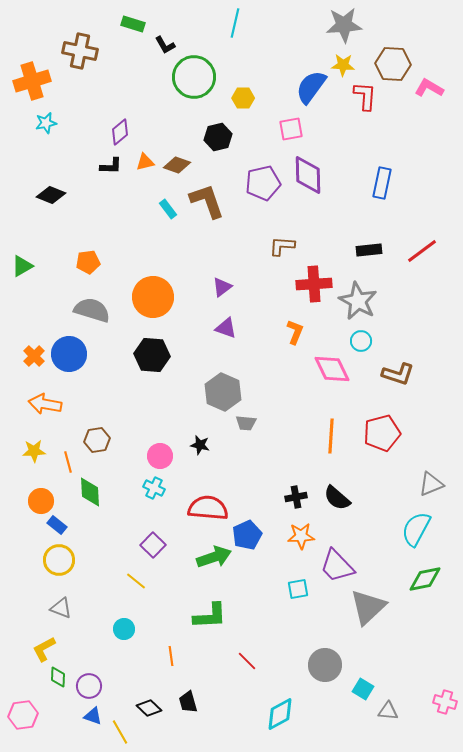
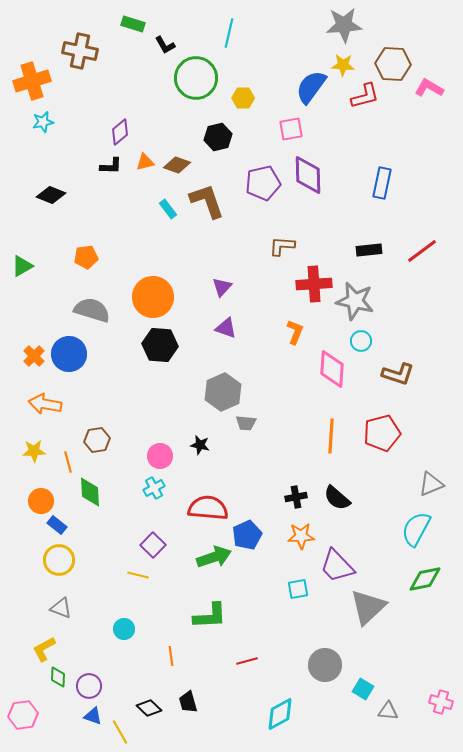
cyan line at (235, 23): moved 6 px left, 10 px down
green circle at (194, 77): moved 2 px right, 1 px down
red L-shape at (365, 96): rotated 72 degrees clockwise
cyan star at (46, 123): moved 3 px left, 1 px up
orange pentagon at (88, 262): moved 2 px left, 5 px up
purple triangle at (222, 287): rotated 10 degrees counterclockwise
gray star at (358, 301): moved 3 px left; rotated 15 degrees counterclockwise
black hexagon at (152, 355): moved 8 px right, 10 px up
pink diamond at (332, 369): rotated 30 degrees clockwise
gray hexagon at (223, 392): rotated 12 degrees clockwise
cyan cross at (154, 488): rotated 35 degrees clockwise
yellow line at (136, 581): moved 2 px right, 6 px up; rotated 25 degrees counterclockwise
red line at (247, 661): rotated 60 degrees counterclockwise
pink cross at (445, 702): moved 4 px left
